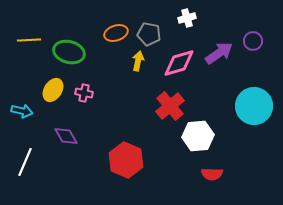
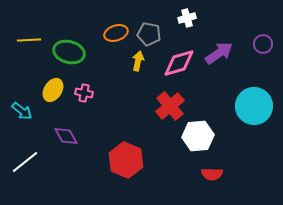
purple circle: moved 10 px right, 3 px down
cyan arrow: rotated 25 degrees clockwise
white line: rotated 28 degrees clockwise
